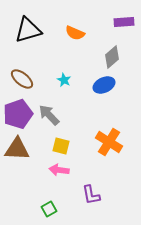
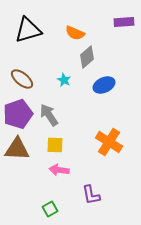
gray diamond: moved 25 px left
gray arrow: rotated 10 degrees clockwise
yellow square: moved 6 px left, 1 px up; rotated 12 degrees counterclockwise
green square: moved 1 px right
